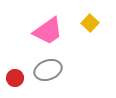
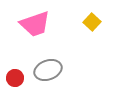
yellow square: moved 2 px right, 1 px up
pink trapezoid: moved 13 px left, 7 px up; rotated 16 degrees clockwise
